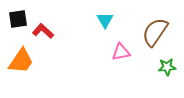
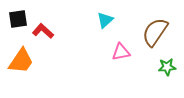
cyan triangle: rotated 18 degrees clockwise
